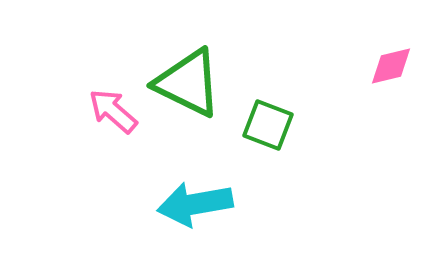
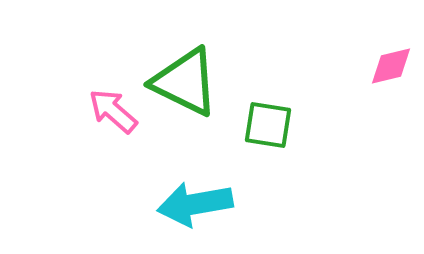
green triangle: moved 3 px left, 1 px up
green square: rotated 12 degrees counterclockwise
